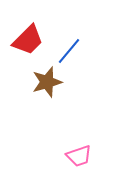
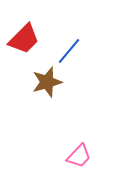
red trapezoid: moved 4 px left, 1 px up
pink trapezoid: rotated 28 degrees counterclockwise
